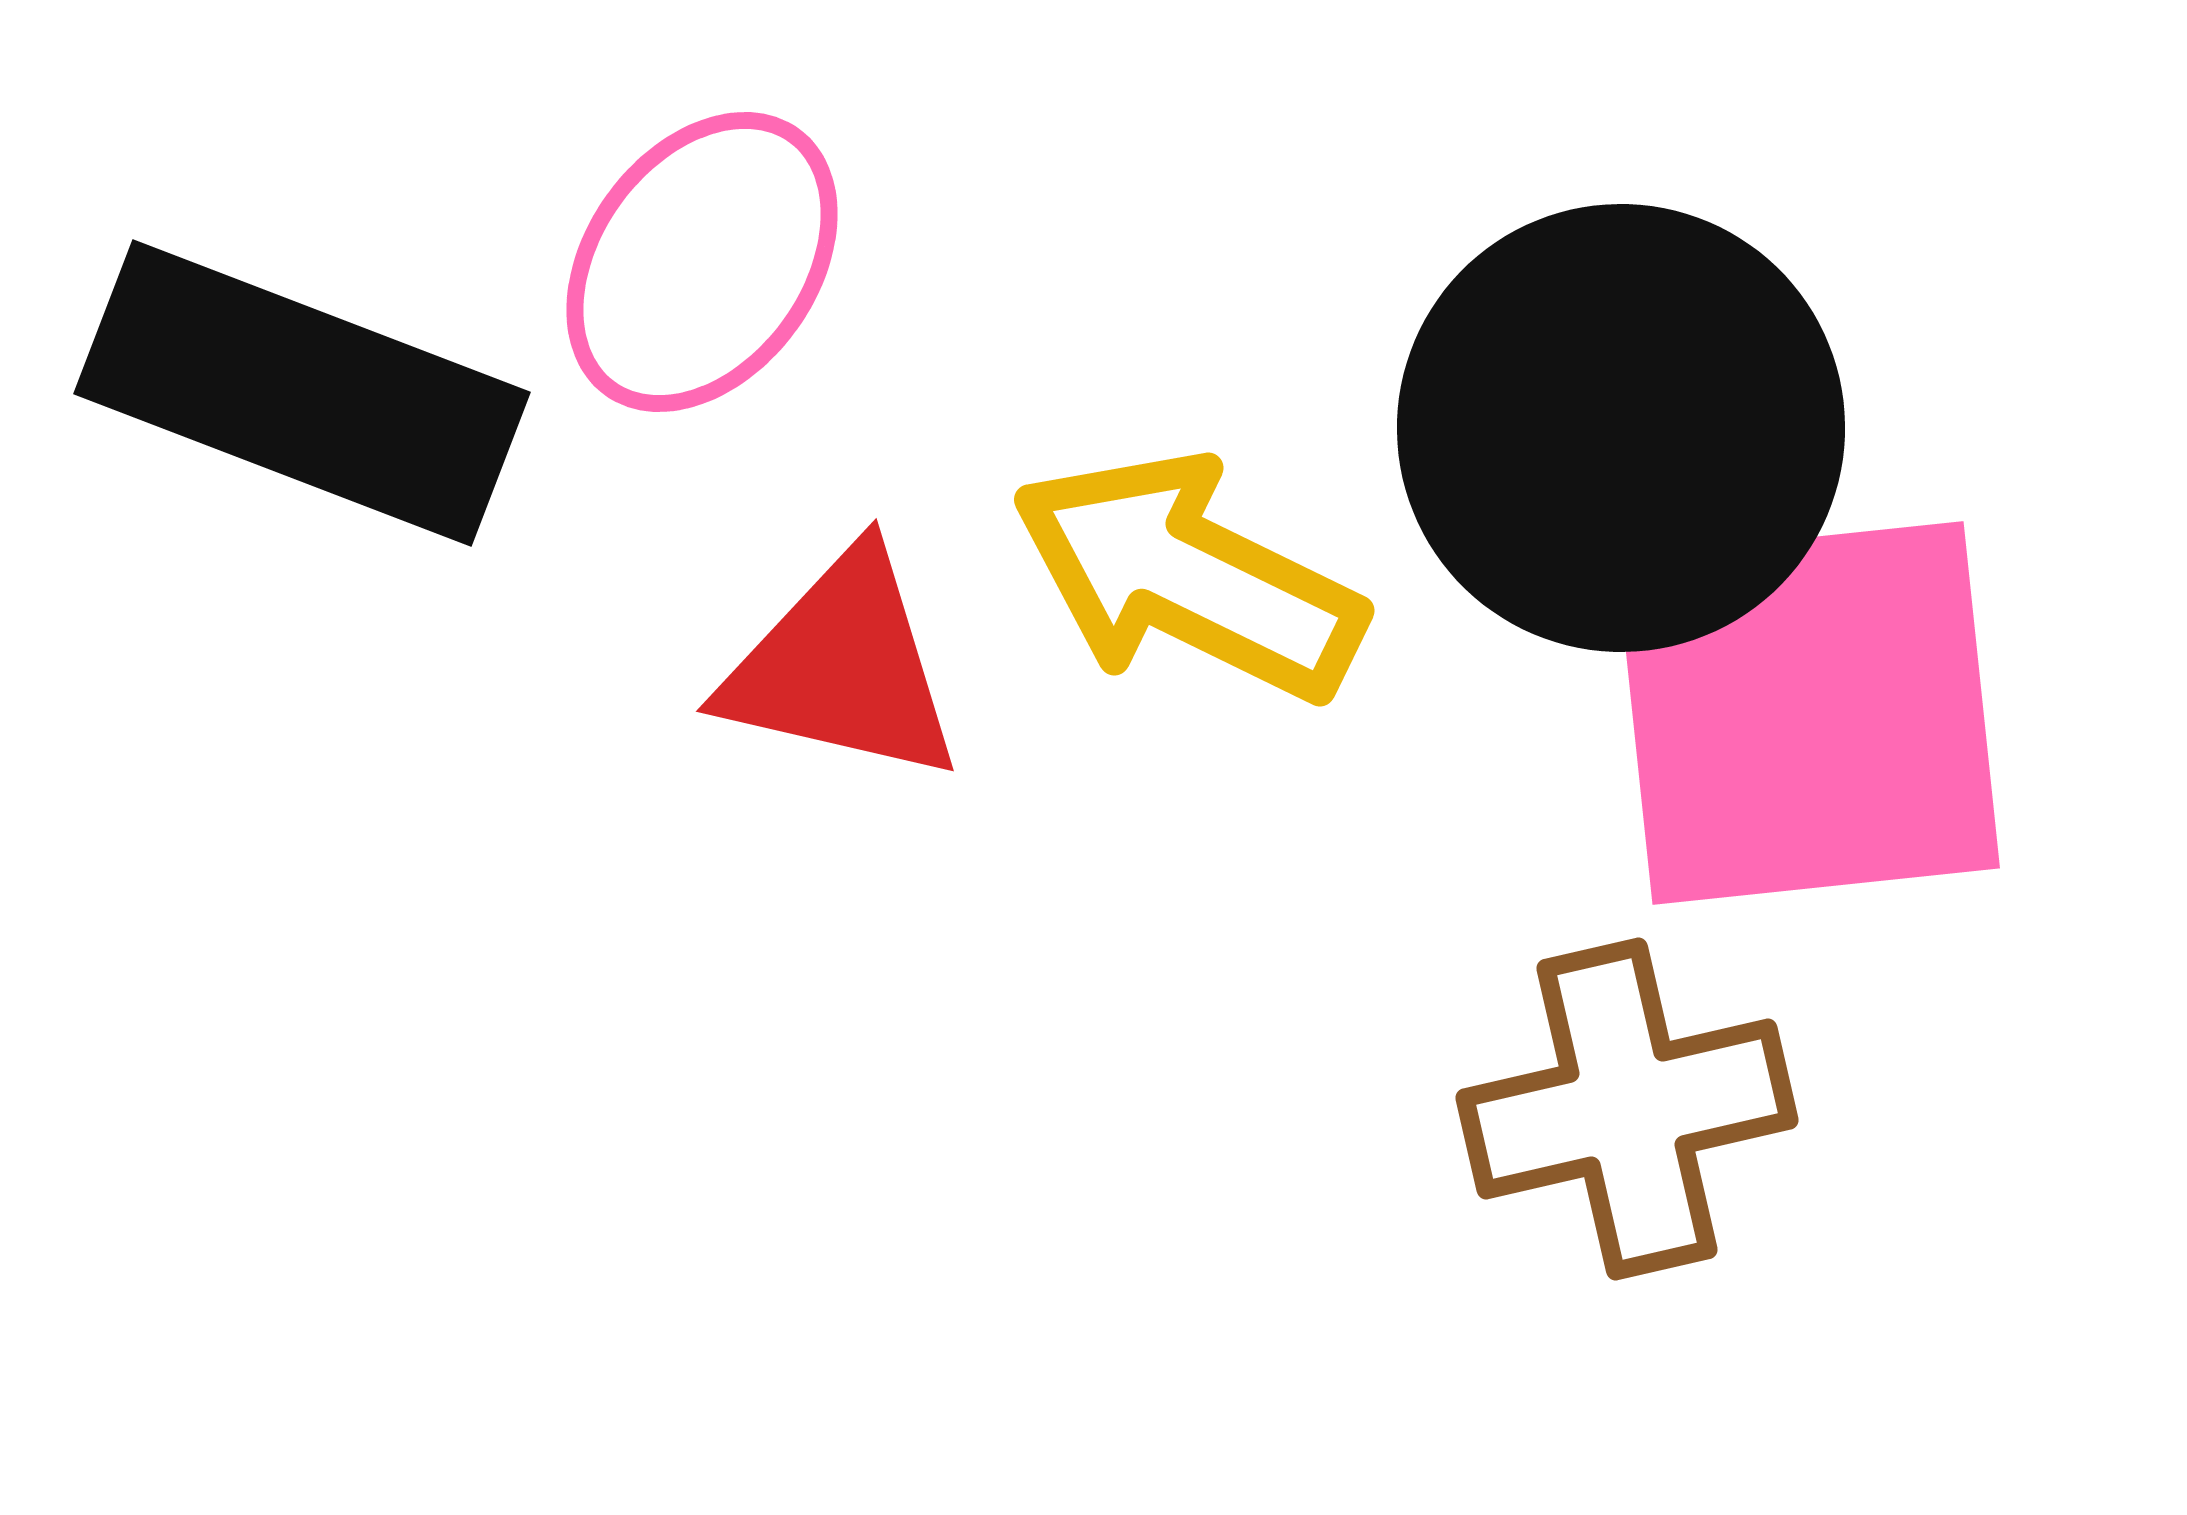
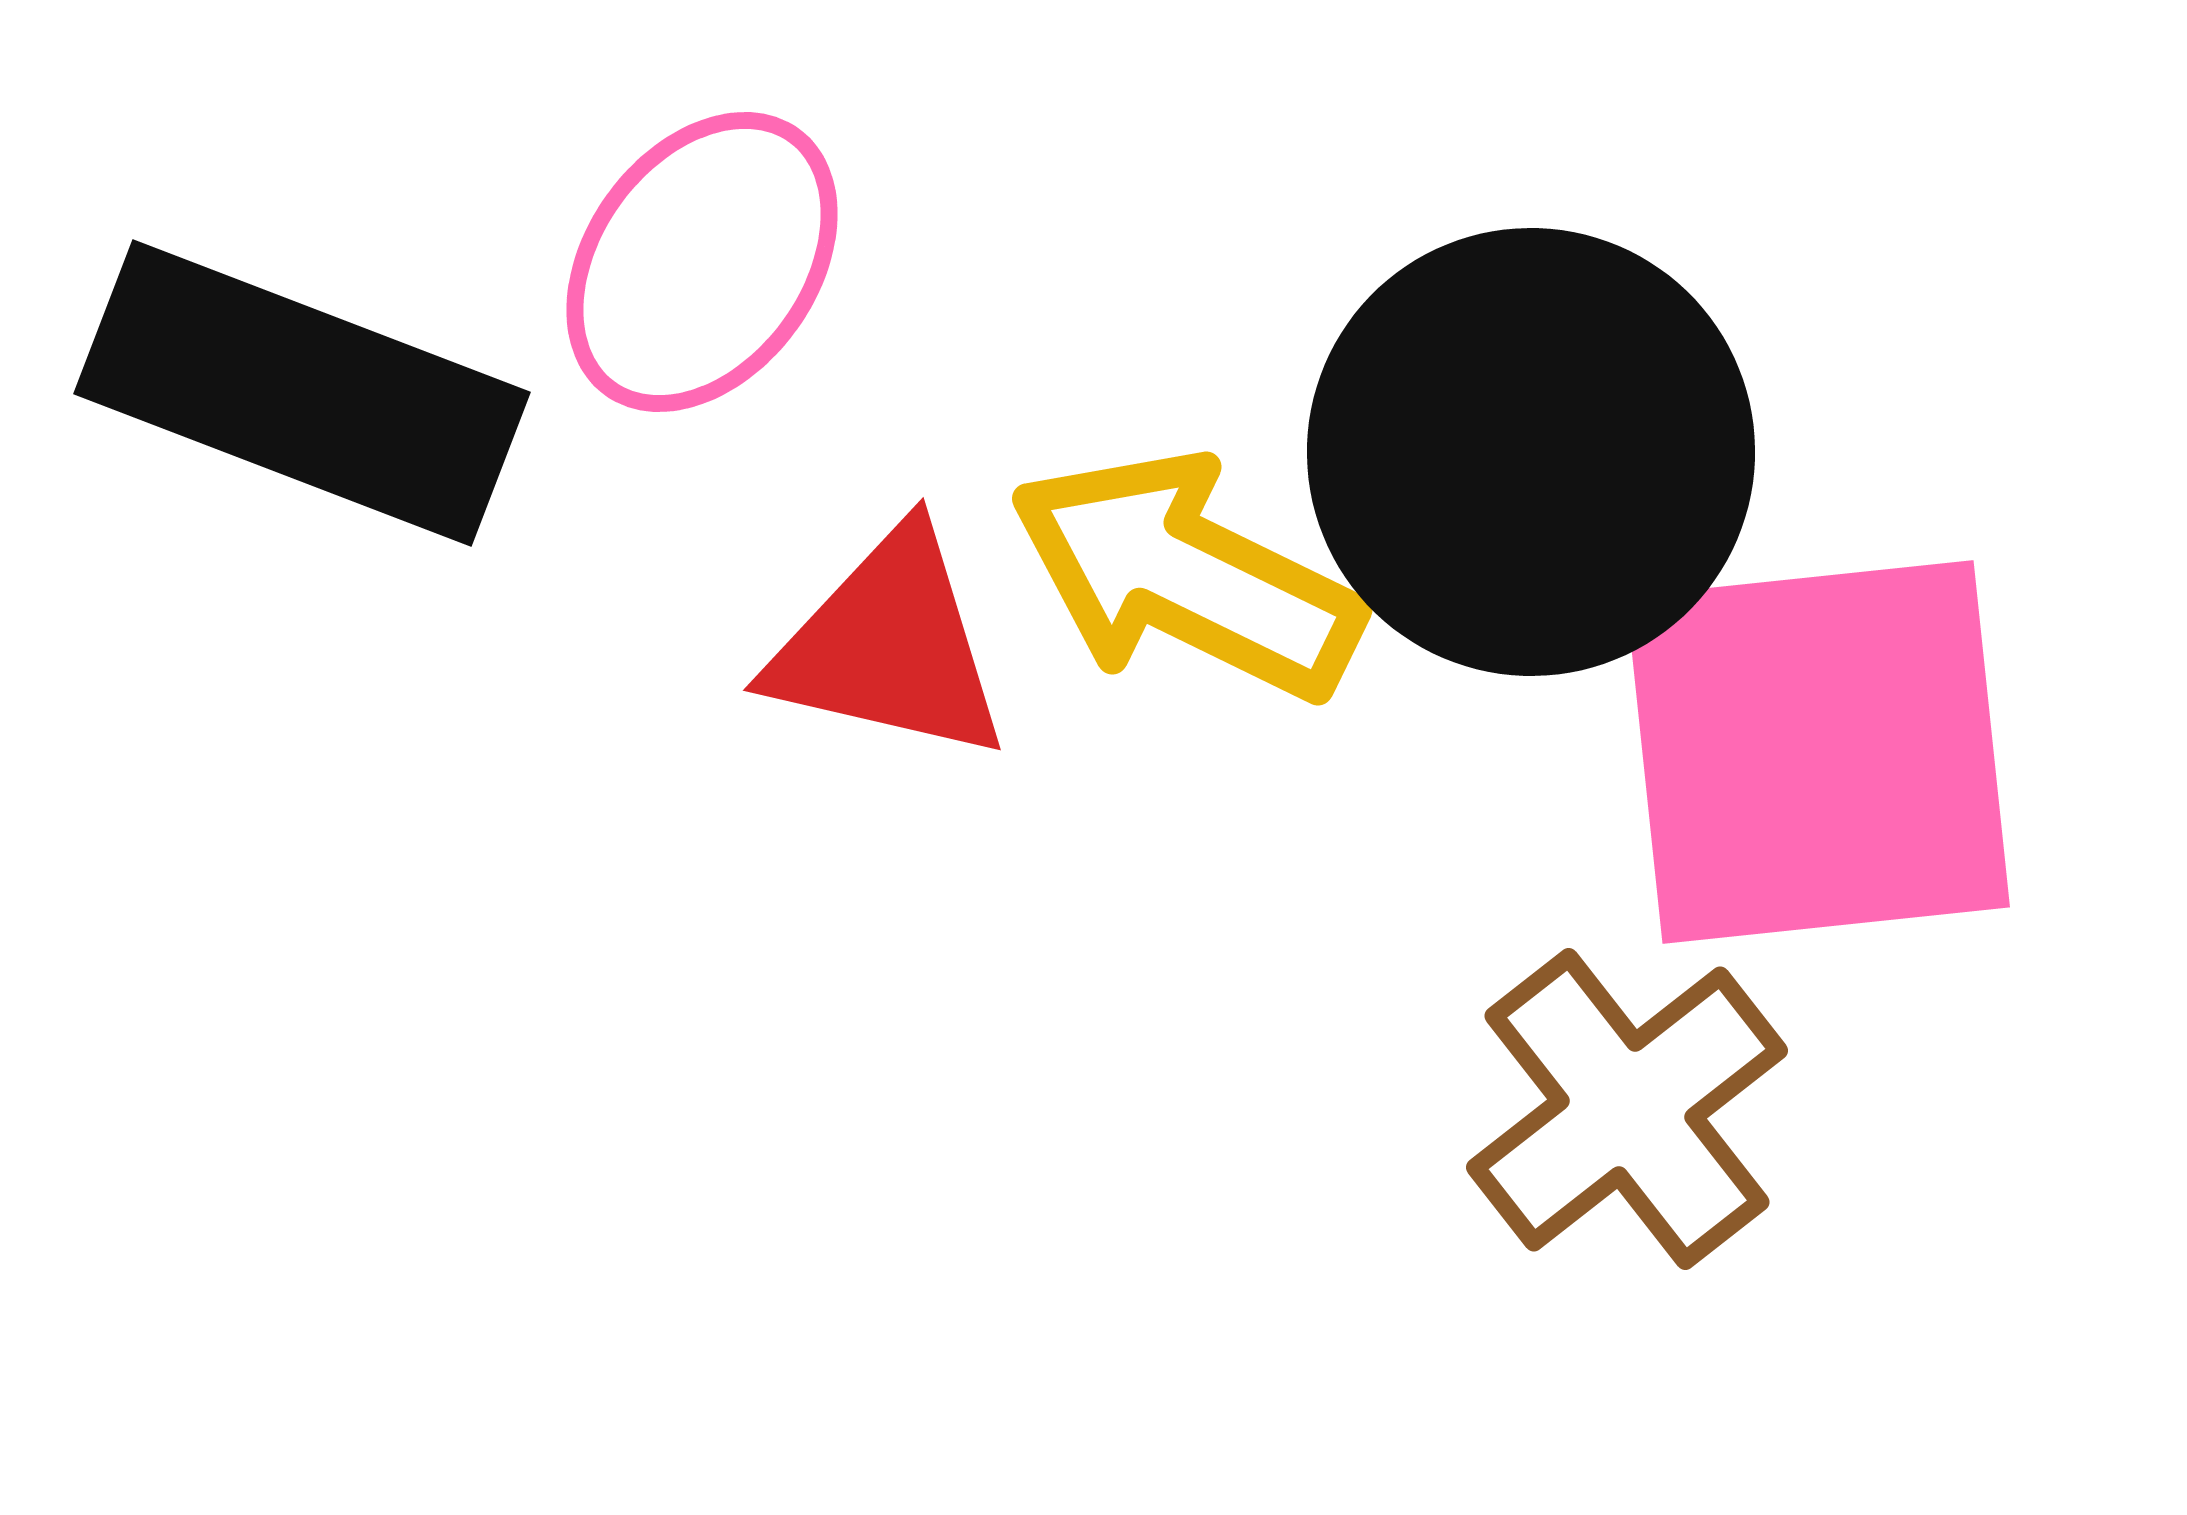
black circle: moved 90 px left, 24 px down
yellow arrow: moved 2 px left, 1 px up
red triangle: moved 47 px right, 21 px up
pink square: moved 10 px right, 39 px down
brown cross: rotated 25 degrees counterclockwise
